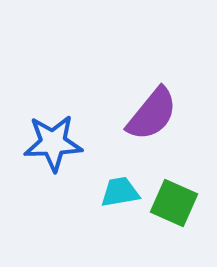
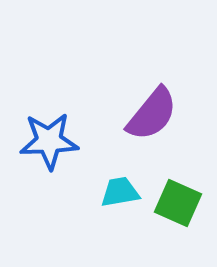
blue star: moved 4 px left, 2 px up
green square: moved 4 px right
